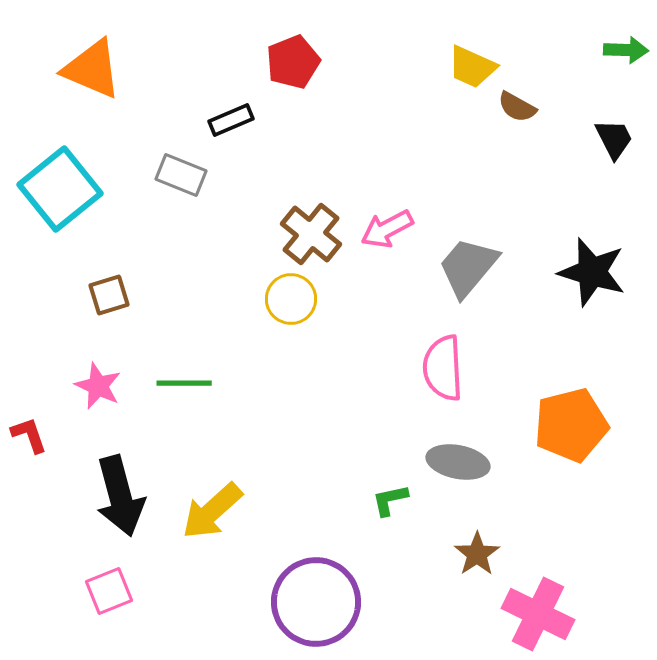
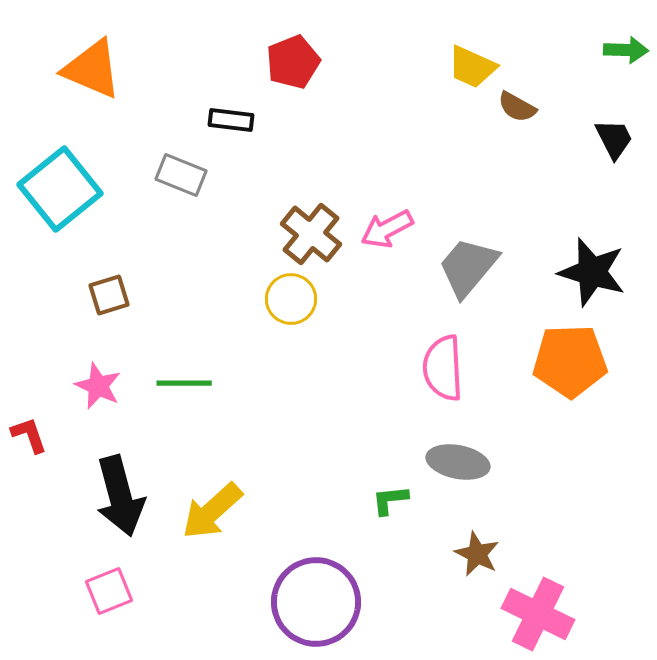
black rectangle: rotated 30 degrees clockwise
orange pentagon: moved 1 px left, 64 px up; rotated 12 degrees clockwise
green L-shape: rotated 6 degrees clockwise
brown star: rotated 12 degrees counterclockwise
